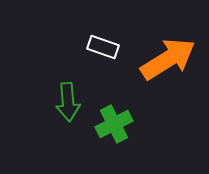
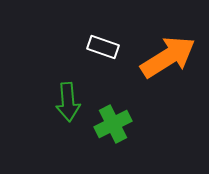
orange arrow: moved 2 px up
green cross: moved 1 px left
